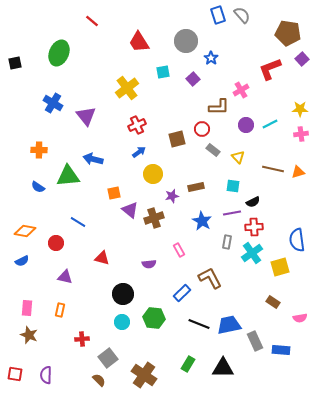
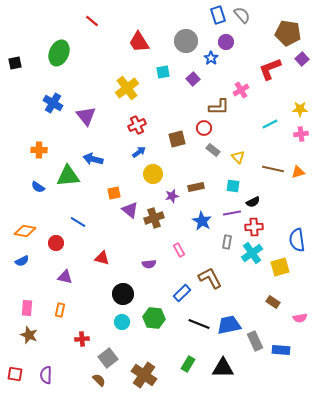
purple circle at (246, 125): moved 20 px left, 83 px up
red circle at (202, 129): moved 2 px right, 1 px up
